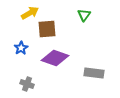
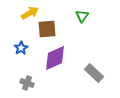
green triangle: moved 2 px left, 1 px down
purple diamond: rotated 44 degrees counterclockwise
gray rectangle: rotated 36 degrees clockwise
gray cross: moved 1 px up
